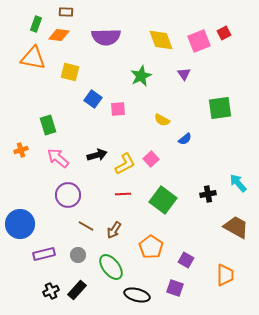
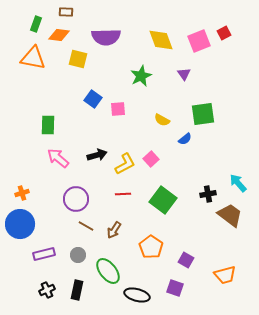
yellow square at (70, 72): moved 8 px right, 13 px up
green square at (220, 108): moved 17 px left, 6 px down
green rectangle at (48, 125): rotated 18 degrees clockwise
orange cross at (21, 150): moved 1 px right, 43 px down
purple circle at (68, 195): moved 8 px right, 4 px down
brown trapezoid at (236, 227): moved 6 px left, 12 px up; rotated 8 degrees clockwise
green ellipse at (111, 267): moved 3 px left, 4 px down
orange trapezoid at (225, 275): rotated 75 degrees clockwise
black rectangle at (77, 290): rotated 30 degrees counterclockwise
black cross at (51, 291): moved 4 px left, 1 px up
